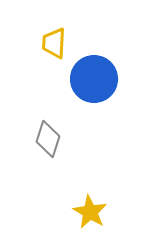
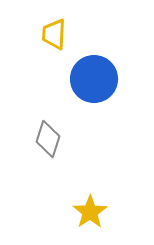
yellow trapezoid: moved 9 px up
yellow star: rotated 8 degrees clockwise
